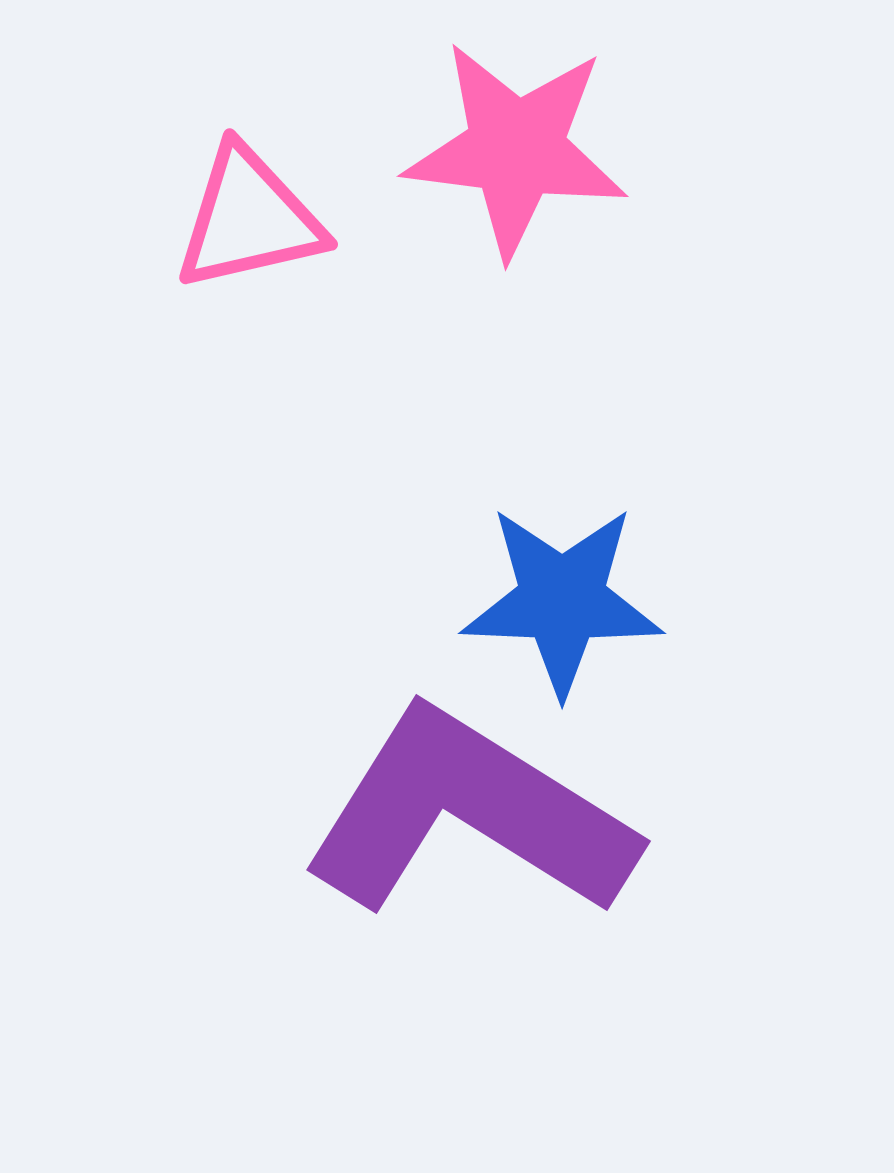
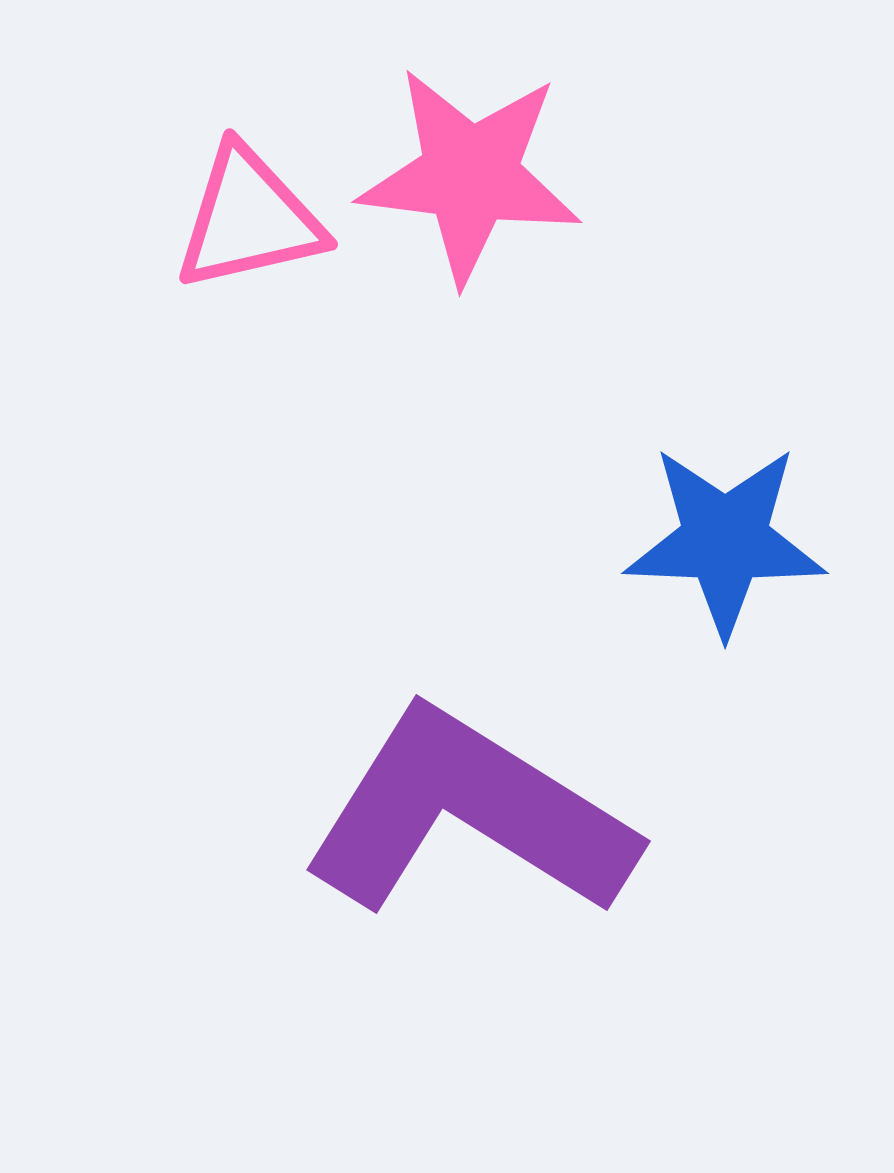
pink star: moved 46 px left, 26 px down
blue star: moved 163 px right, 60 px up
